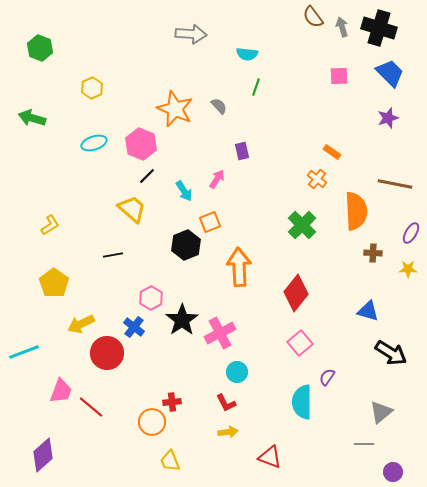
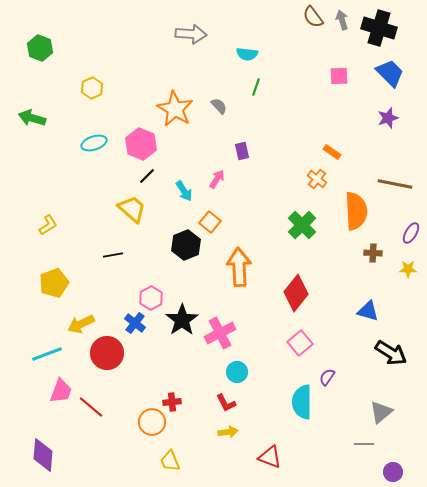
gray arrow at (342, 27): moved 7 px up
orange star at (175, 109): rotated 6 degrees clockwise
orange square at (210, 222): rotated 30 degrees counterclockwise
yellow L-shape at (50, 225): moved 2 px left
yellow pentagon at (54, 283): rotated 16 degrees clockwise
blue cross at (134, 327): moved 1 px right, 4 px up
cyan line at (24, 352): moved 23 px right, 2 px down
purple diamond at (43, 455): rotated 44 degrees counterclockwise
